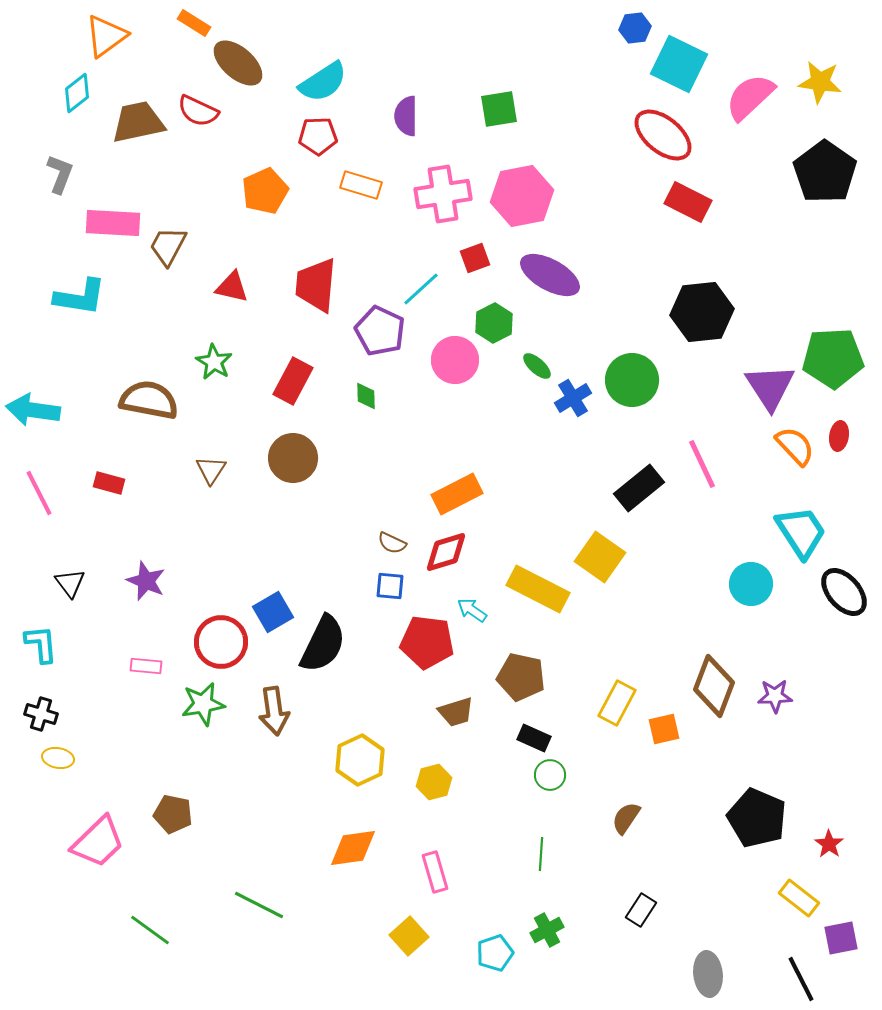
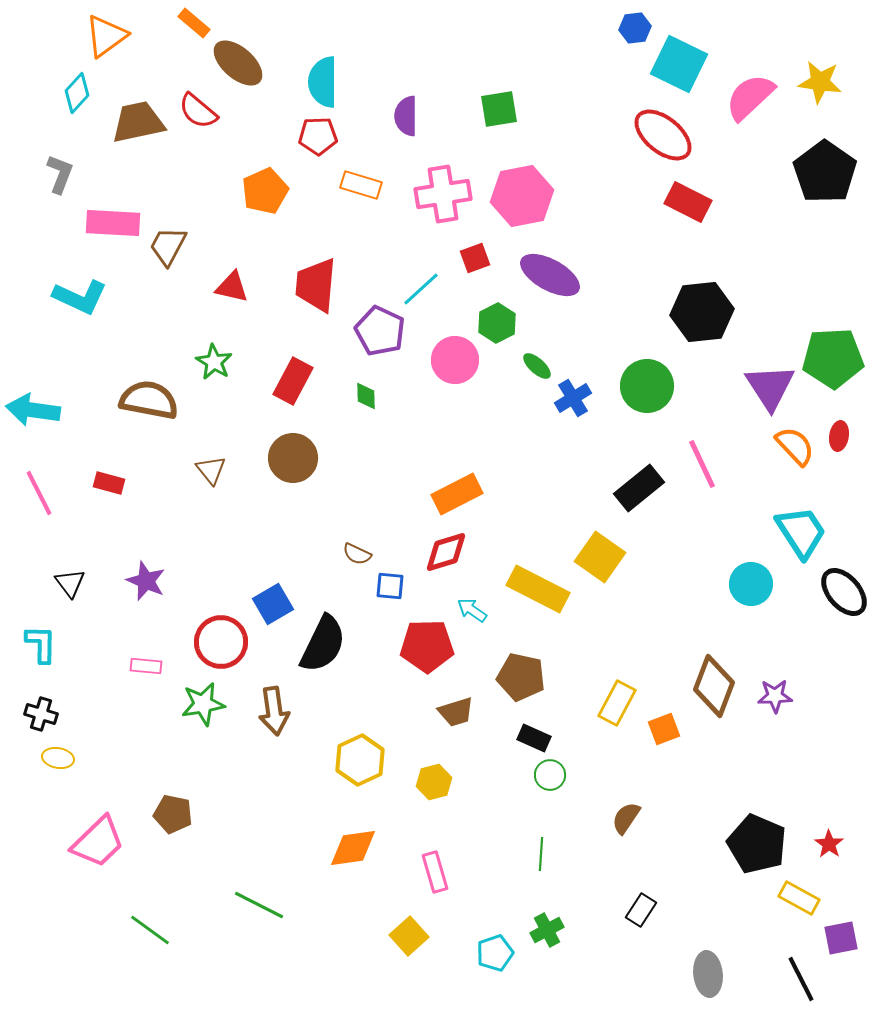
orange rectangle at (194, 23): rotated 8 degrees clockwise
cyan semicircle at (323, 82): rotated 123 degrees clockwise
cyan diamond at (77, 93): rotated 9 degrees counterclockwise
red semicircle at (198, 111): rotated 15 degrees clockwise
cyan L-shape at (80, 297): rotated 16 degrees clockwise
green hexagon at (494, 323): moved 3 px right
green circle at (632, 380): moved 15 px right, 6 px down
brown triangle at (211, 470): rotated 12 degrees counterclockwise
brown semicircle at (392, 543): moved 35 px left, 11 px down
blue square at (273, 612): moved 8 px up
red pentagon at (427, 642): moved 4 px down; rotated 8 degrees counterclockwise
cyan L-shape at (41, 644): rotated 6 degrees clockwise
orange square at (664, 729): rotated 8 degrees counterclockwise
black pentagon at (757, 818): moved 26 px down
yellow rectangle at (799, 898): rotated 9 degrees counterclockwise
